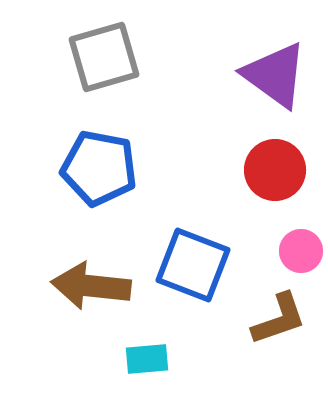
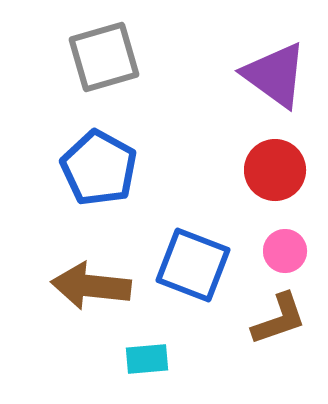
blue pentagon: rotated 18 degrees clockwise
pink circle: moved 16 px left
